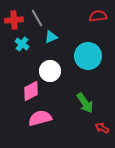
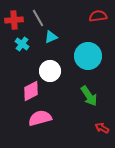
gray line: moved 1 px right
green arrow: moved 4 px right, 7 px up
